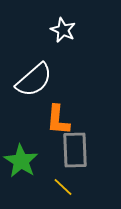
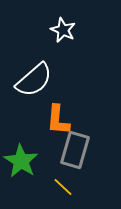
gray rectangle: rotated 18 degrees clockwise
